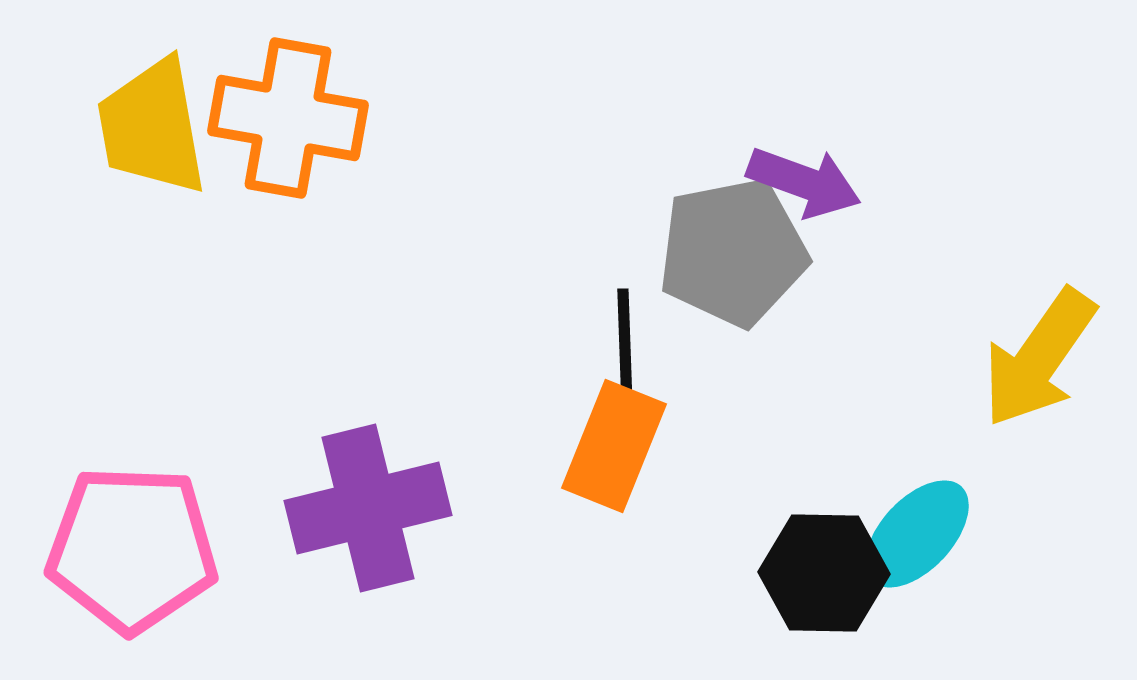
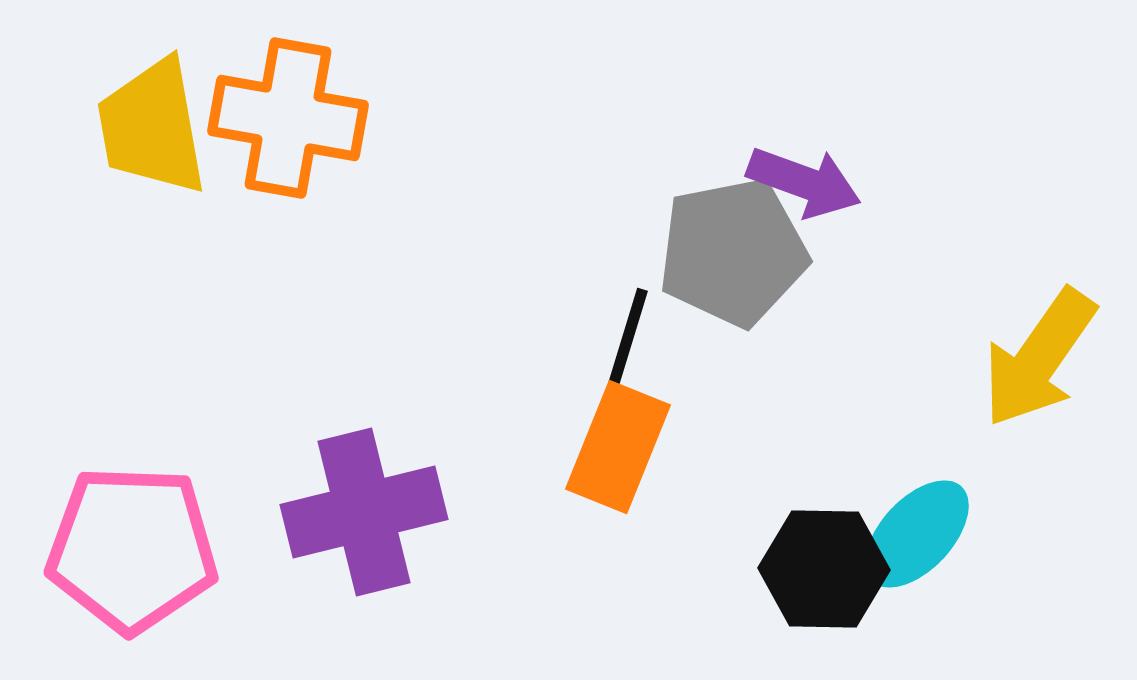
black line: moved 2 px up; rotated 19 degrees clockwise
orange rectangle: moved 4 px right, 1 px down
purple cross: moved 4 px left, 4 px down
black hexagon: moved 4 px up
